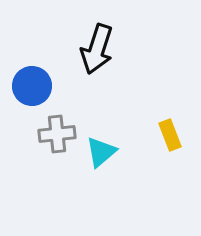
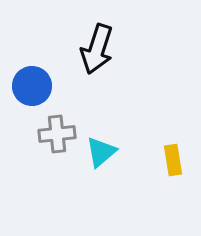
yellow rectangle: moved 3 px right, 25 px down; rotated 12 degrees clockwise
